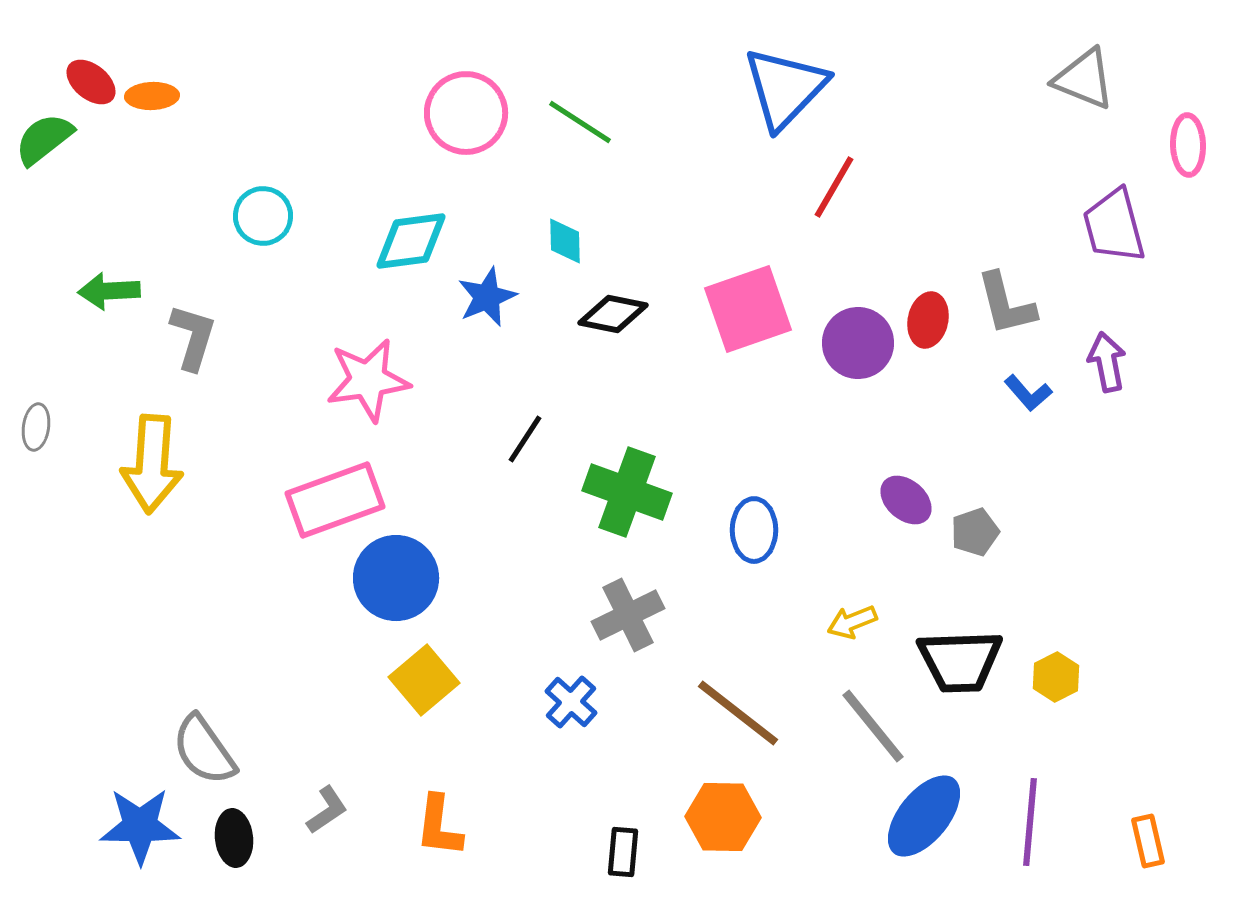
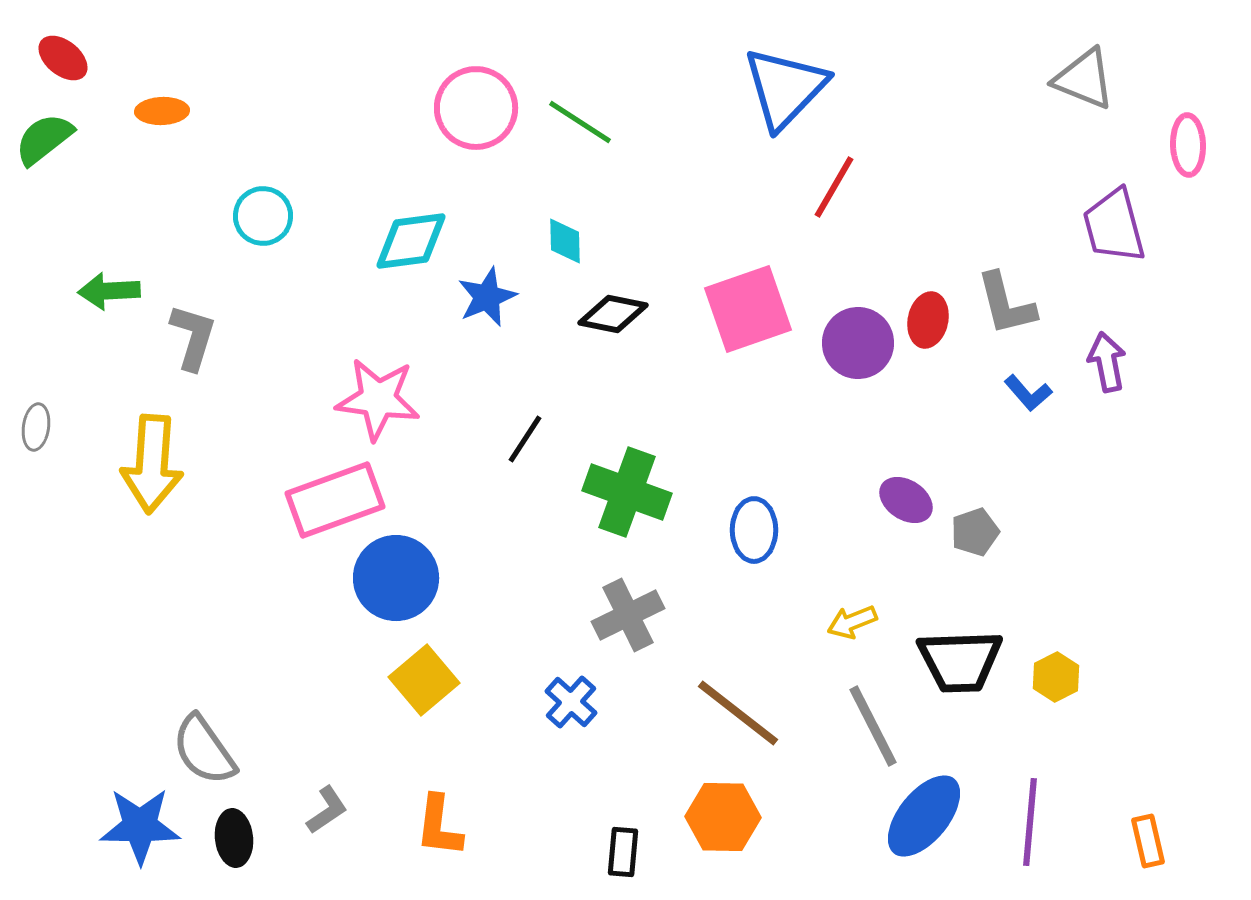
red ellipse at (91, 82): moved 28 px left, 24 px up
orange ellipse at (152, 96): moved 10 px right, 15 px down
pink circle at (466, 113): moved 10 px right, 5 px up
pink star at (368, 380): moved 10 px right, 19 px down; rotated 16 degrees clockwise
purple ellipse at (906, 500): rotated 8 degrees counterclockwise
gray line at (873, 726): rotated 12 degrees clockwise
